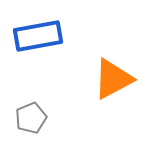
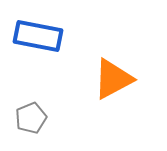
blue rectangle: rotated 21 degrees clockwise
